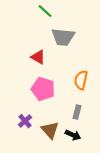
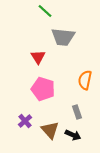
red triangle: rotated 28 degrees clockwise
orange semicircle: moved 4 px right
gray rectangle: rotated 32 degrees counterclockwise
